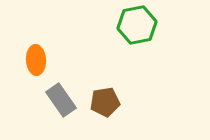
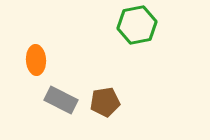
gray rectangle: rotated 28 degrees counterclockwise
